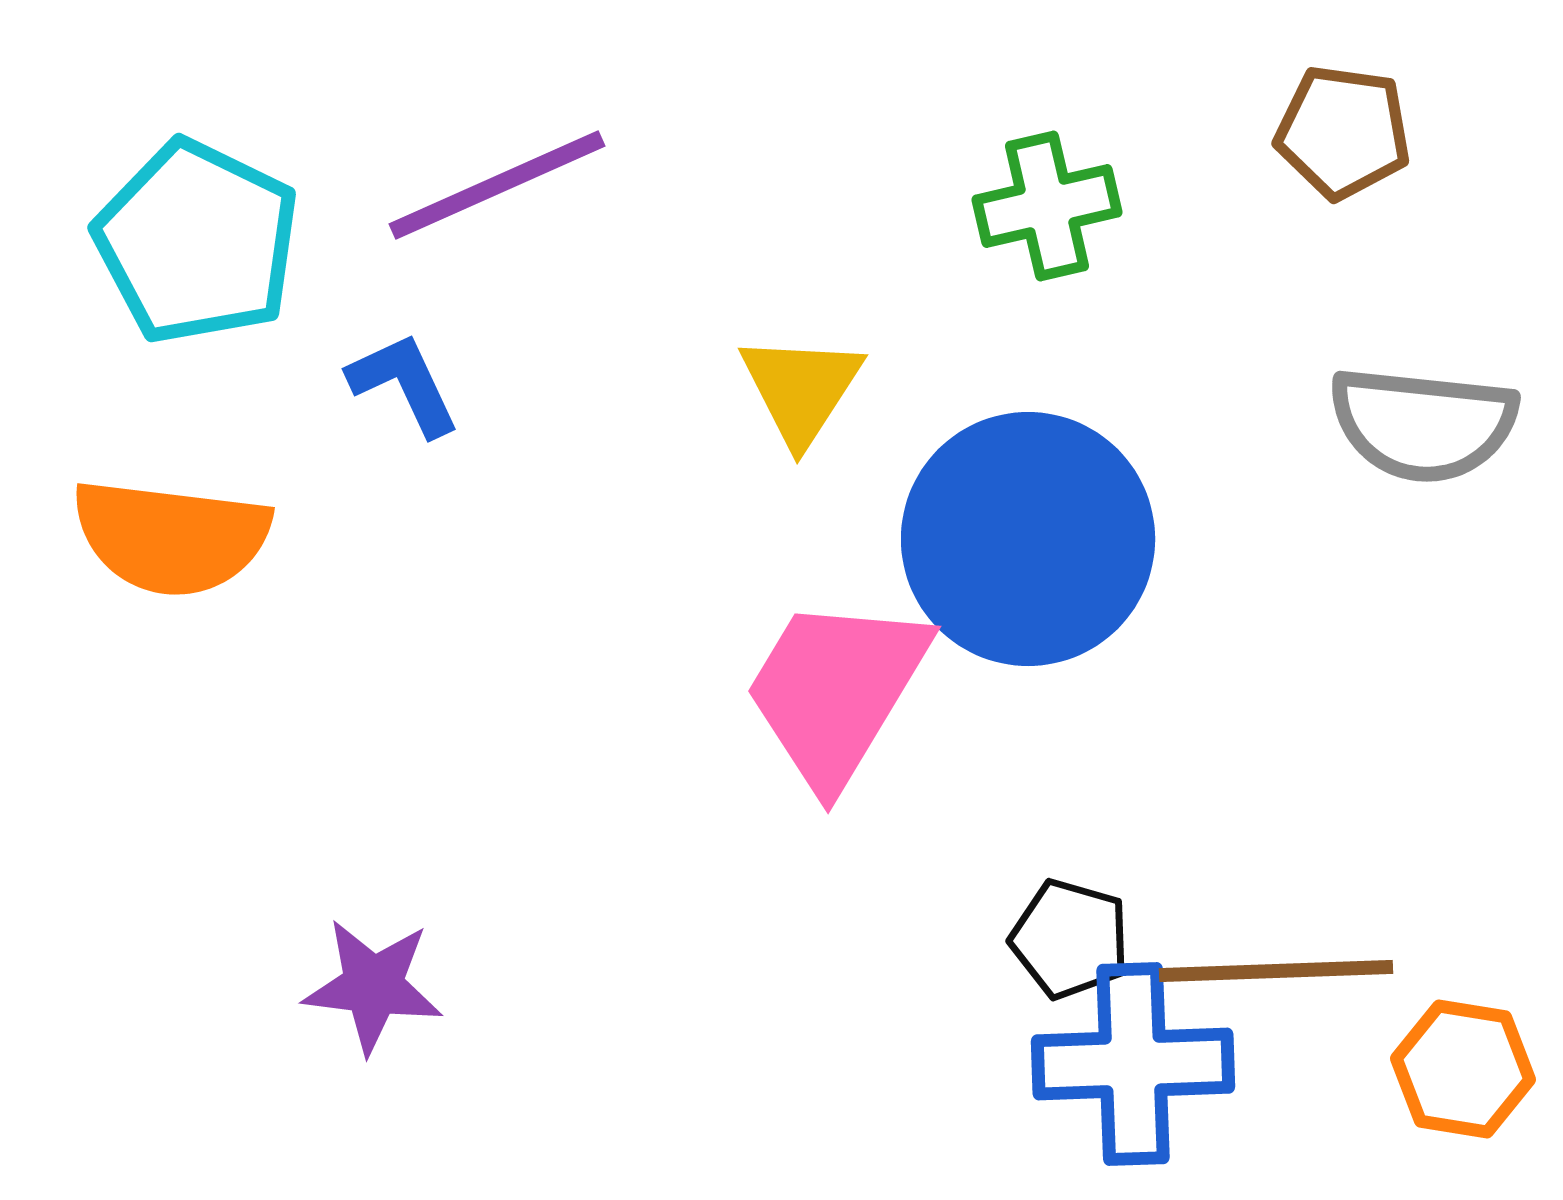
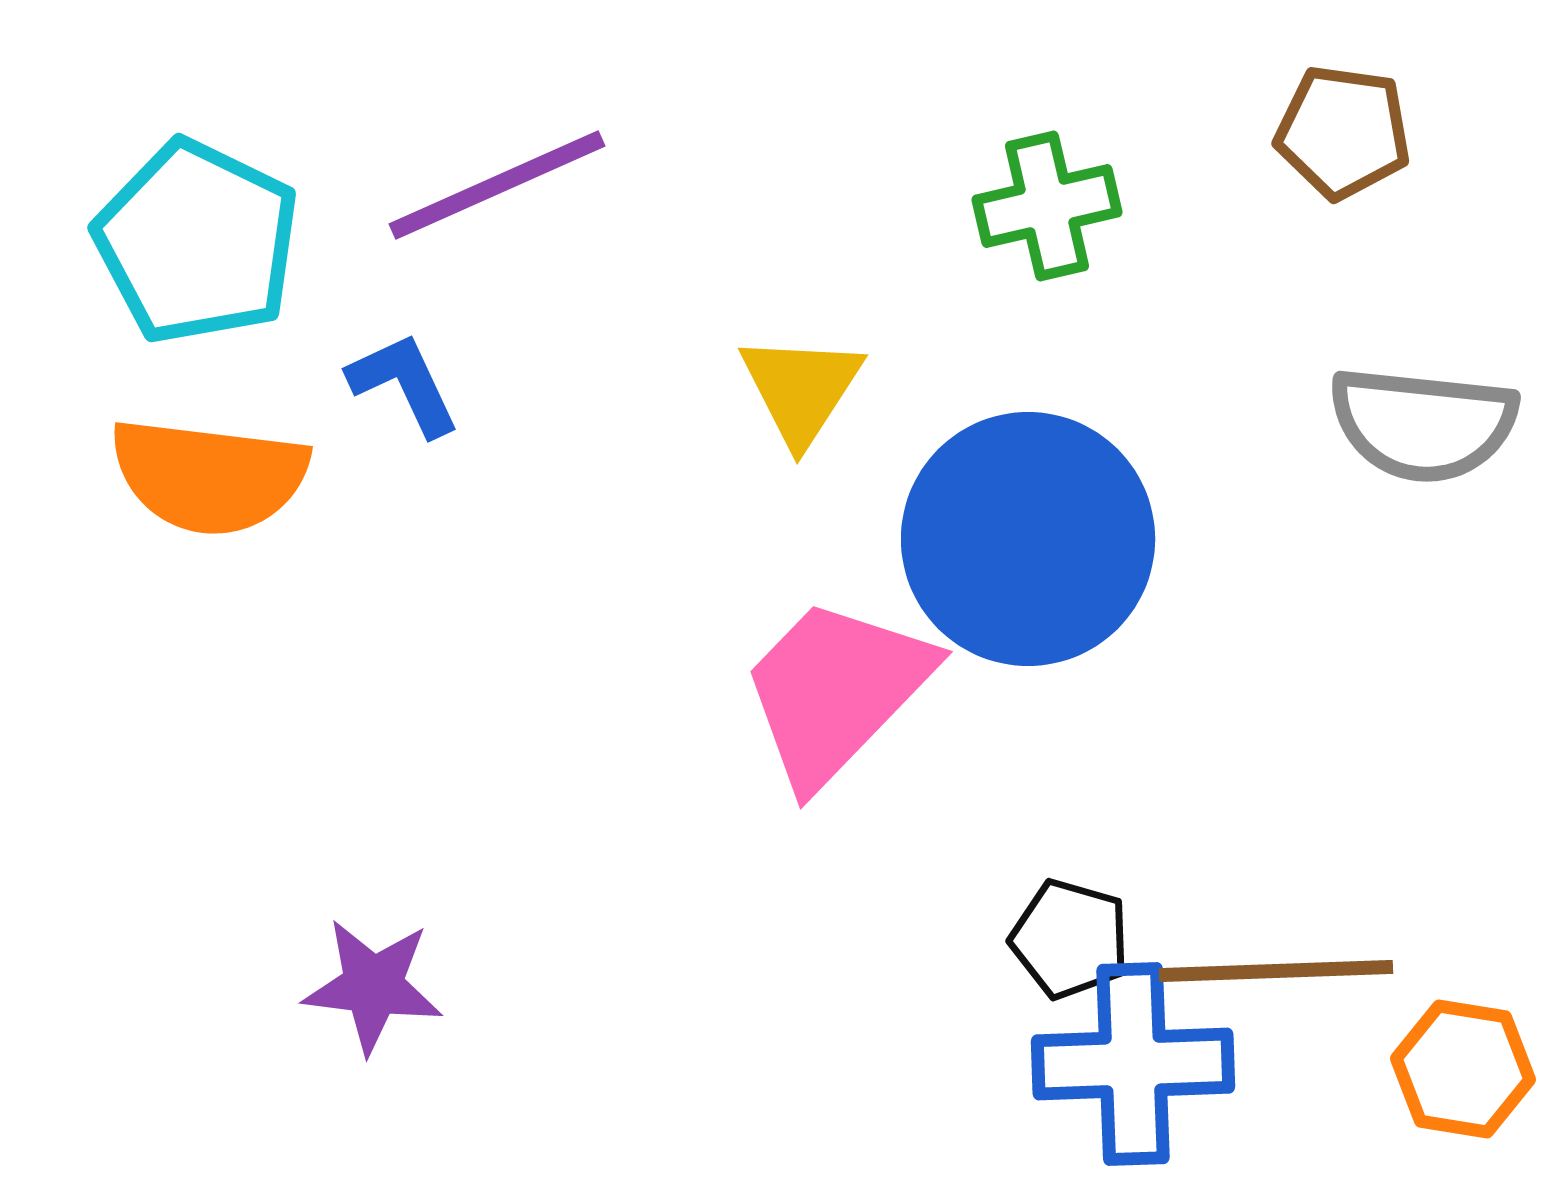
orange semicircle: moved 38 px right, 61 px up
pink trapezoid: rotated 13 degrees clockwise
